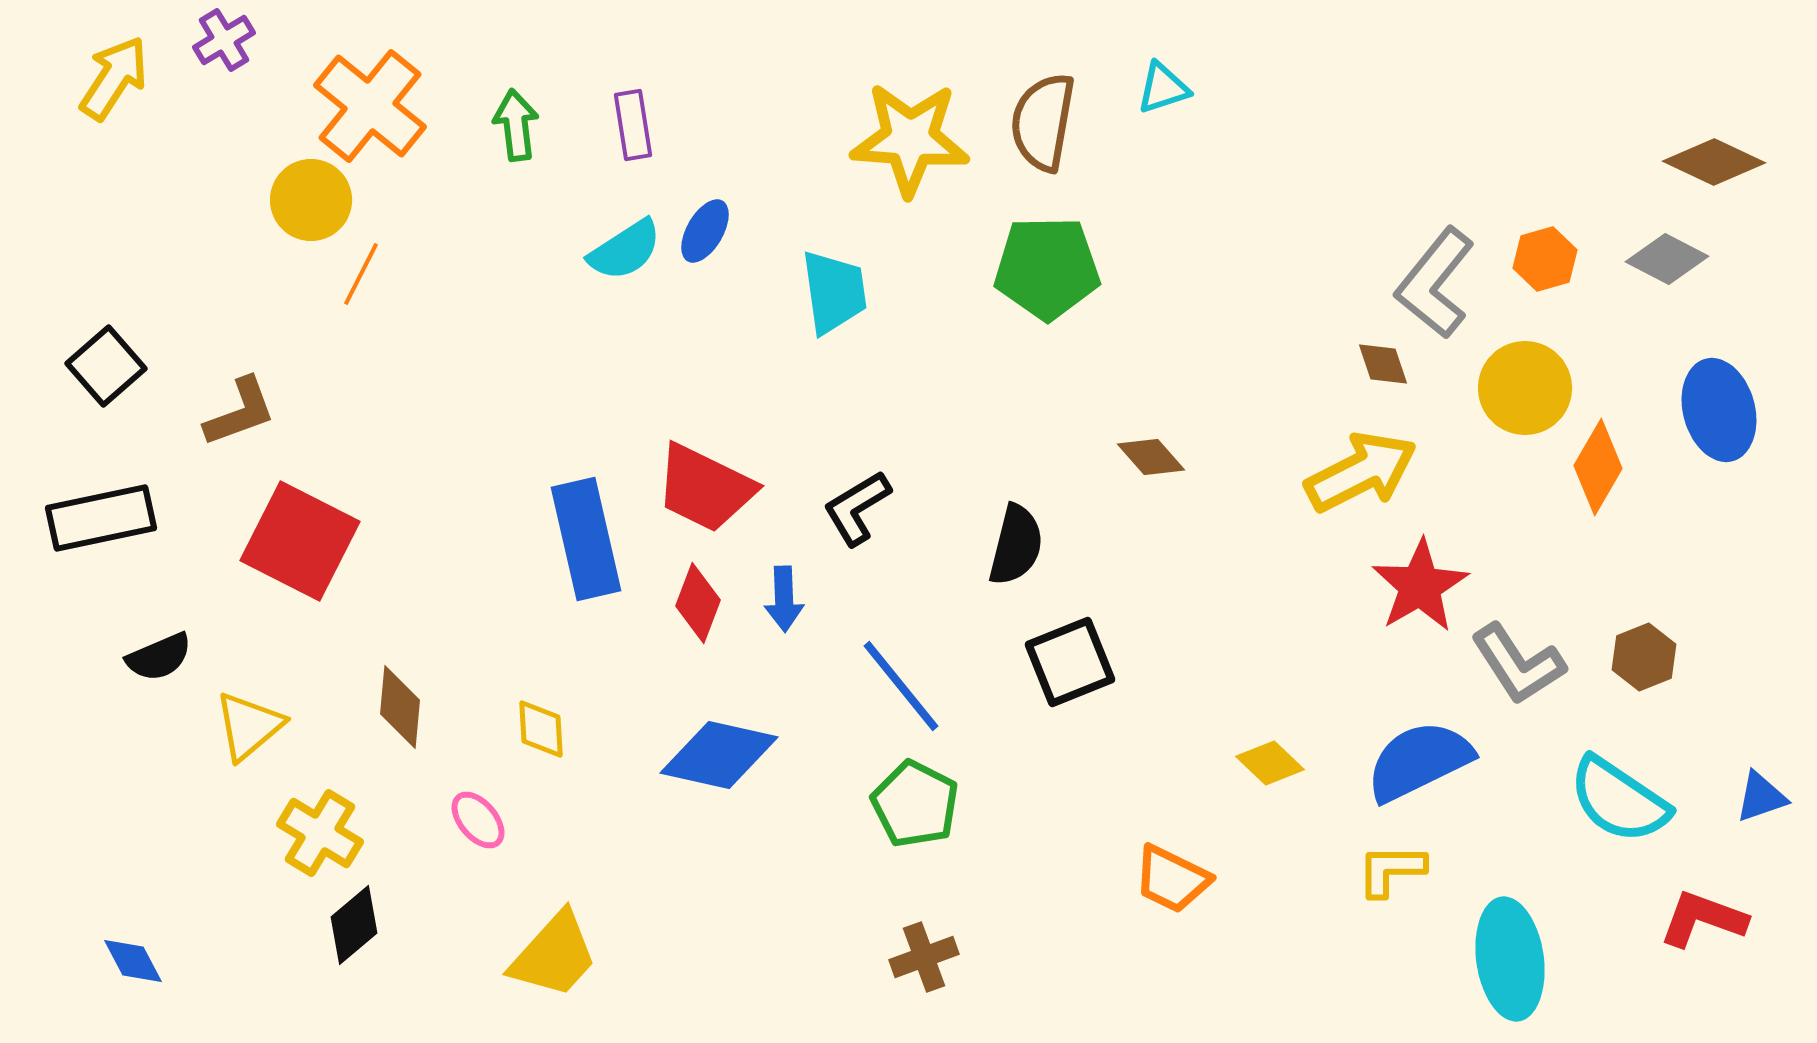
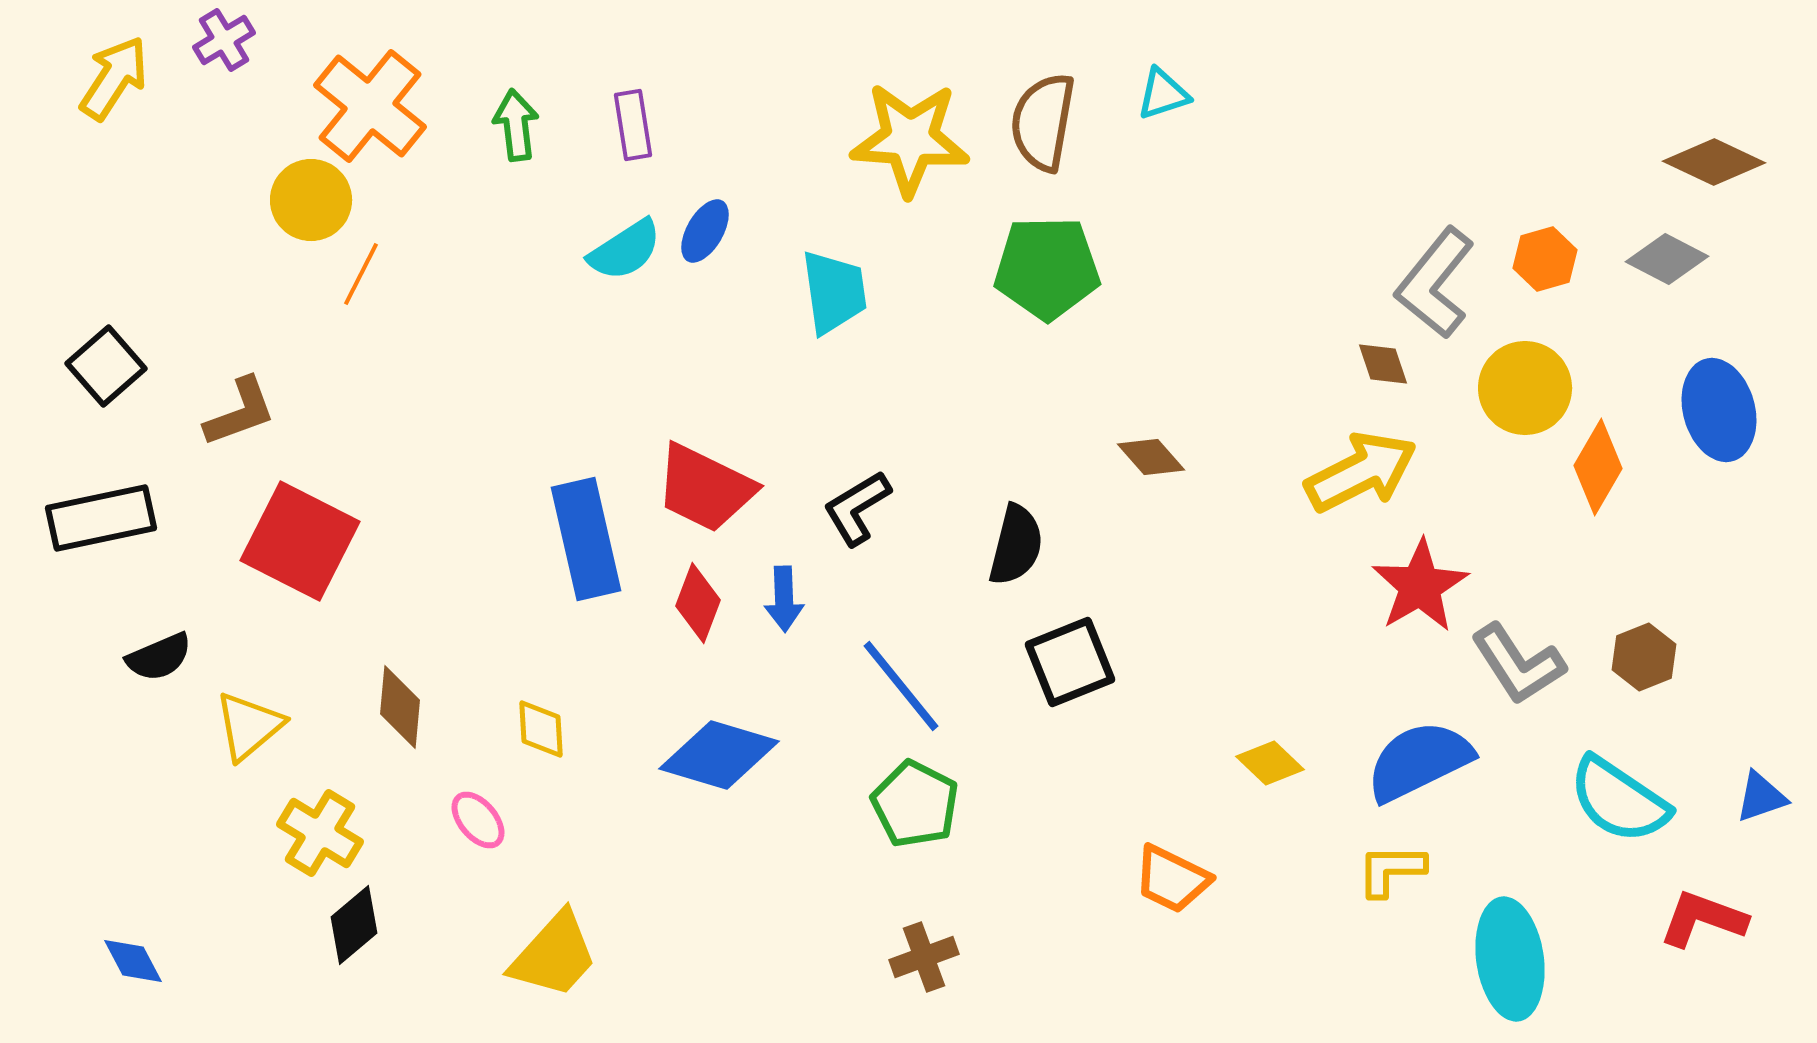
cyan triangle at (1163, 88): moved 6 px down
blue diamond at (719, 755): rotated 4 degrees clockwise
